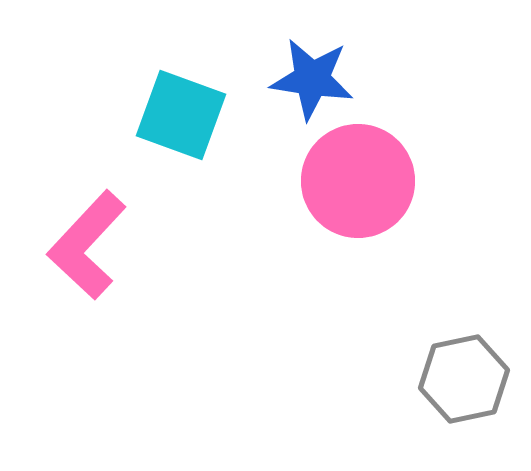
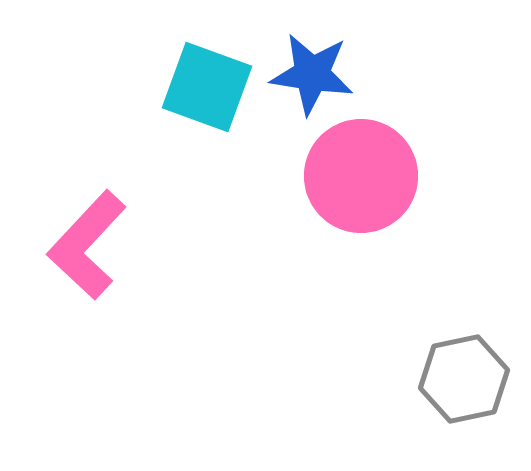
blue star: moved 5 px up
cyan square: moved 26 px right, 28 px up
pink circle: moved 3 px right, 5 px up
